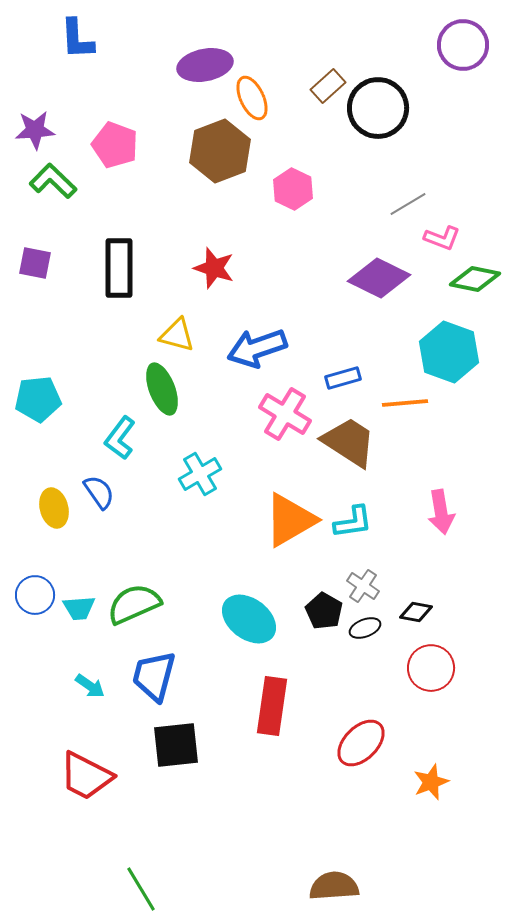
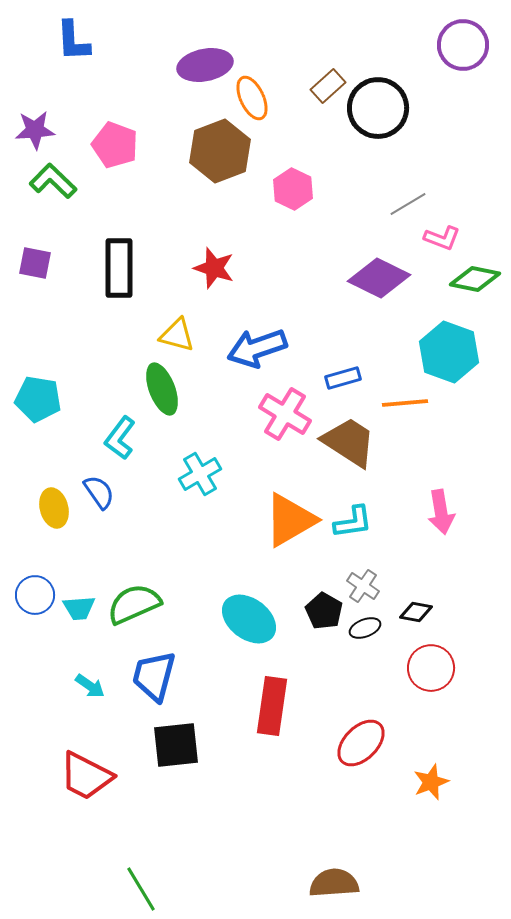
blue L-shape at (77, 39): moved 4 px left, 2 px down
cyan pentagon at (38, 399): rotated 15 degrees clockwise
brown semicircle at (334, 886): moved 3 px up
